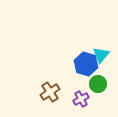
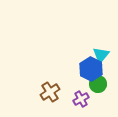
blue hexagon: moved 5 px right, 5 px down; rotated 10 degrees clockwise
